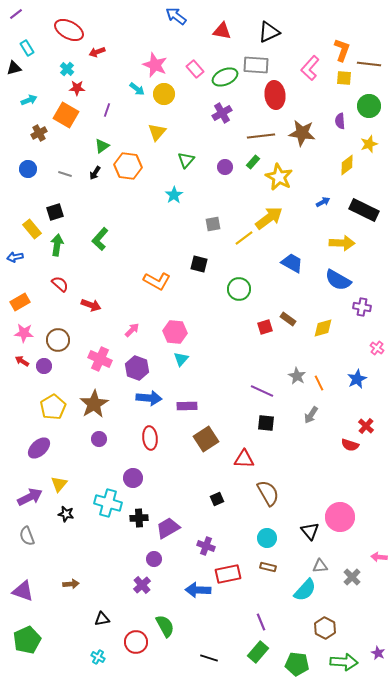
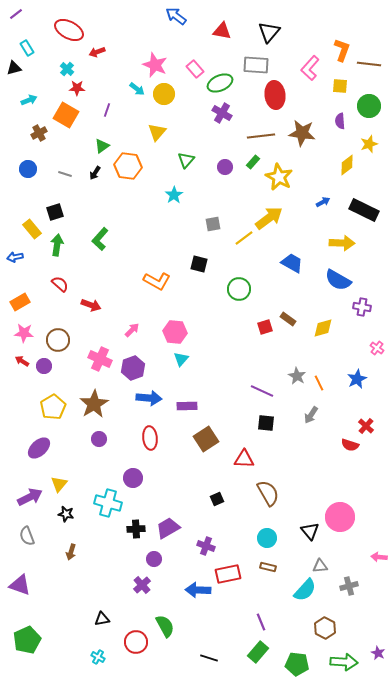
black triangle at (269, 32): rotated 25 degrees counterclockwise
green ellipse at (225, 77): moved 5 px left, 6 px down
yellow square at (344, 78): moved 4 px left, 8 px down
purple cross at (222, 113): rotated 30 degrees counterclockwise
purple hexagon at (137, 368): moved 4 px left; rotated 20 degrees clockwise
black cross at (139, 518): moved 3 px left, 11 px down
gray cross at (352, 577): moved 3 px left, 9 px down; rotated 30 degrees clockwise
brown arrow at (71, 584): moved 32 px up; rotated 112 degrees clockwise
purple triangle at (23, 591): moved 3 px left, 6 px up
